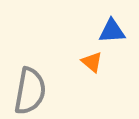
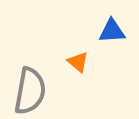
orange triangle: moved 14 px left
